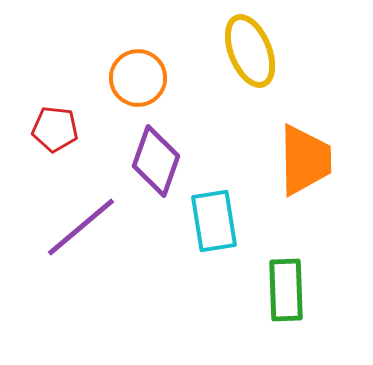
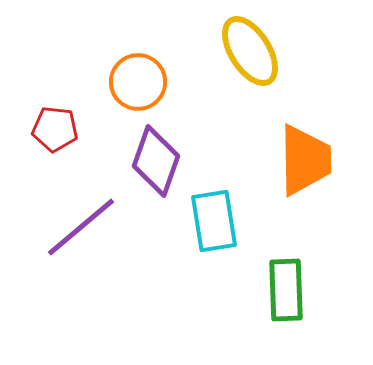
yellow ellipse: rotated 10 degrees counterclockwise
orange circle: moved 4 px down
